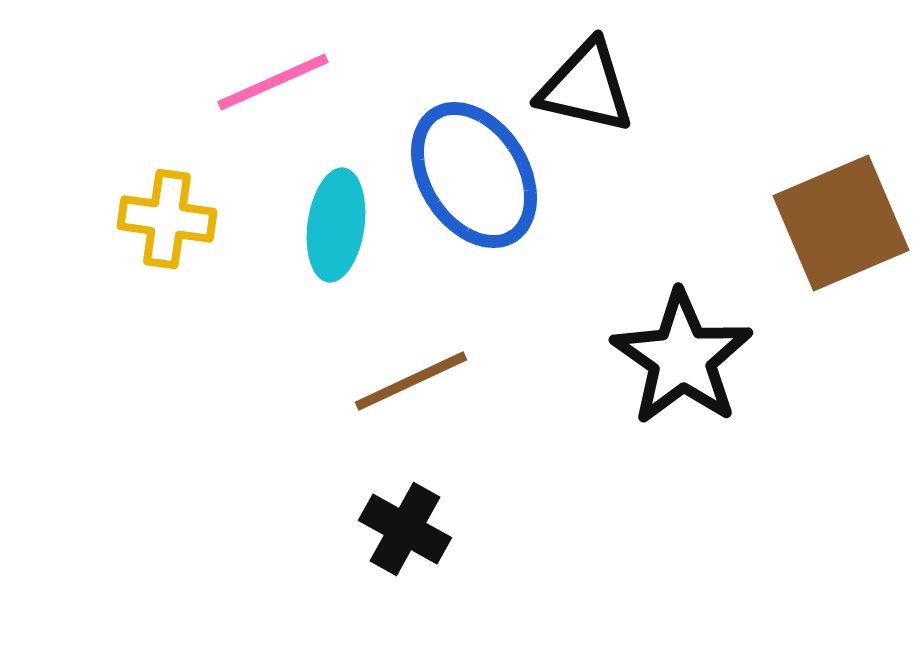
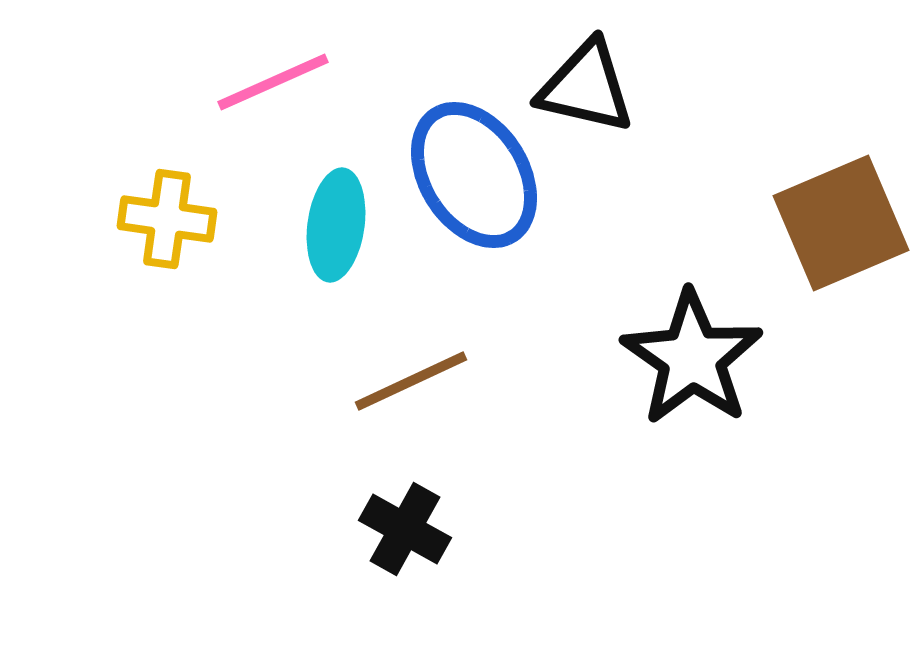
black star: moved 10 px right
